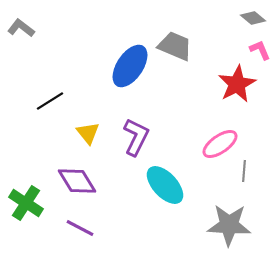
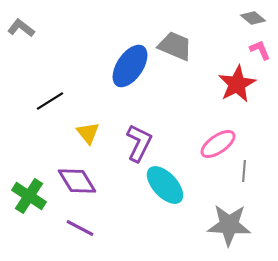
purple L-shape: moved 3 px right, 6 px down
pink ellipse: moved 2 px left
green cross: moved 3 px right, 7 px up
